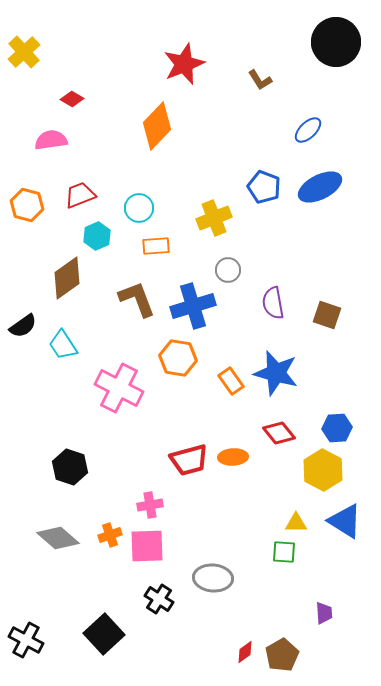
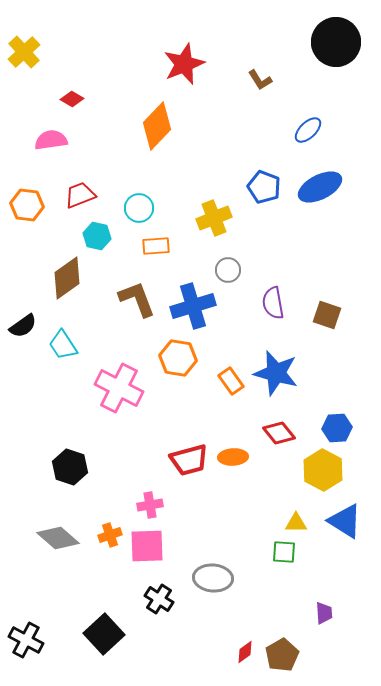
orange hexagon at (27, 205): rotated 8 degrees counterclockwise
cyan hexagon at (97, 236): rotated 24 degrees counterclockwise
